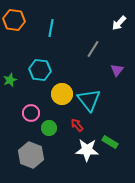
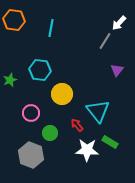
gray line: moved 12 px right, 8 px up
cyan triangle: moved 9 px right, 11 px down
green circle: moved 1 px right, 5 px down
